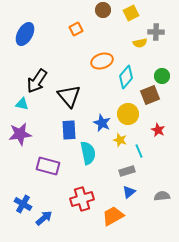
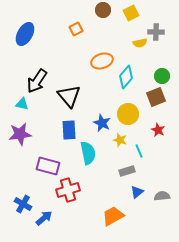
brown square: moved 6 px right, 2 px down
blue triangle: moved 8 px right
red cross: moved 14 px left, 9 px up
